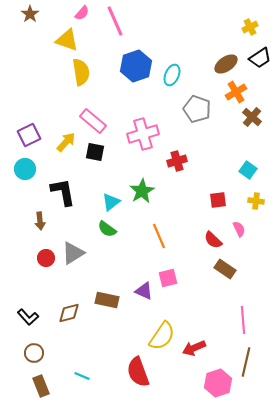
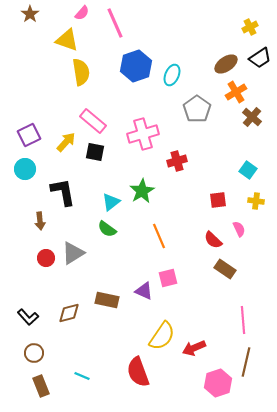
pink line at (115, 21): moved 2 px down
gray pentagon at (197, 109): rotated 16 degrees clockwise
